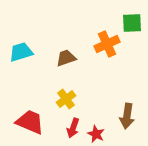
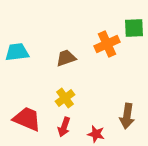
green square: moved 2 px right, 5 px down
cyan trapezoid: moved 4 px left; rotated 10 degrees clockwise
yellow cross: moved 1 px left, 1 px up
red trapezoid: moved 3 px left, 3 px up
red arrow: moved 9 px left, 1 px up
red star: rotated 12 degrees counterclockwise
